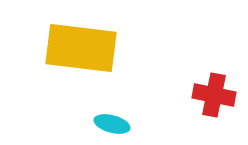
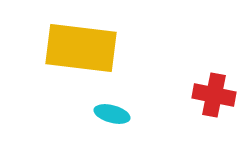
cyan ellipse: moved 10 px up
